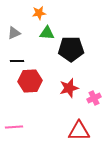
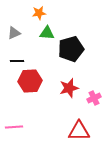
black pentagon: rotated 15 degrees counterclockwise
